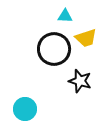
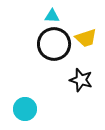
cyan triangle: moved 13 px left
black circle: moved 5 px up
black star: moved 1 px right, 1 px up
